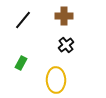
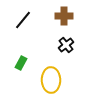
yellow ellipse: moved 5 px left
